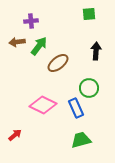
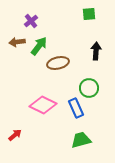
purple cross: rotated 32 degrees counterclockwise
brown ellipse: rotated 25 degrees clockwise
